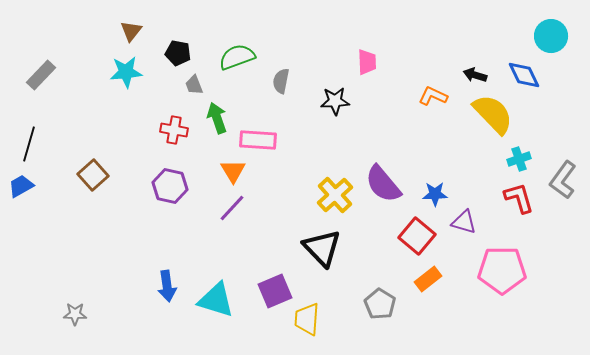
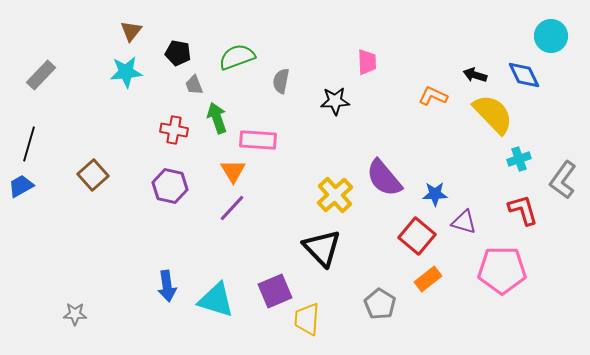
purple semicircle: moved 1 px right, 6 px up
red L-shape: moved 4 px right, 12 px down
